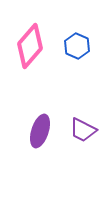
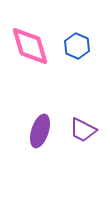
pink diamond: rotated 57 degrees counterclockwise
